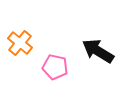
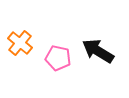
pink pentagon: moved 3 px right, 9 px up
